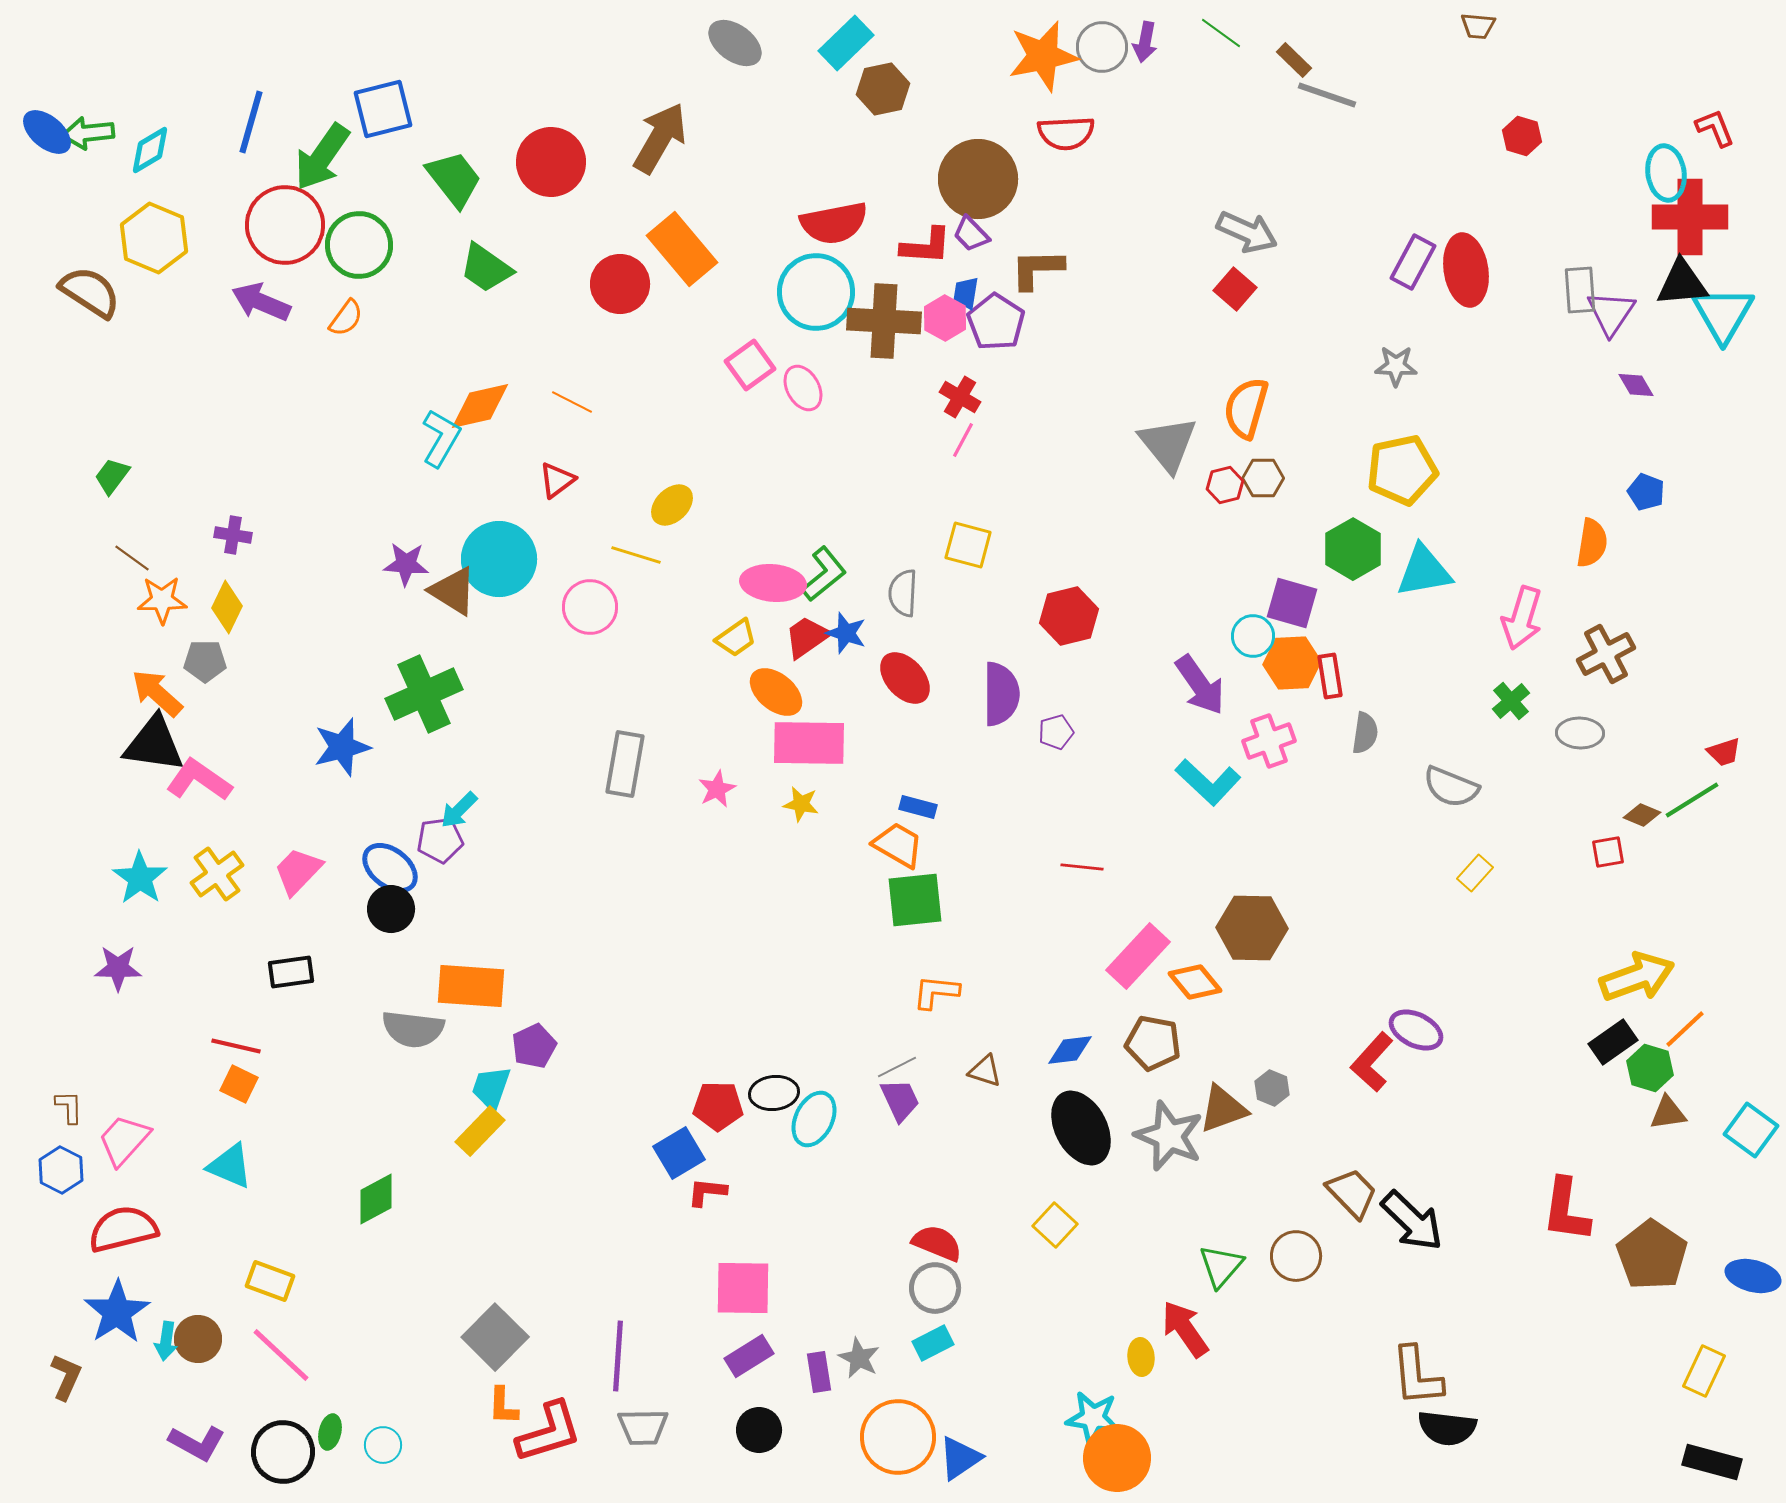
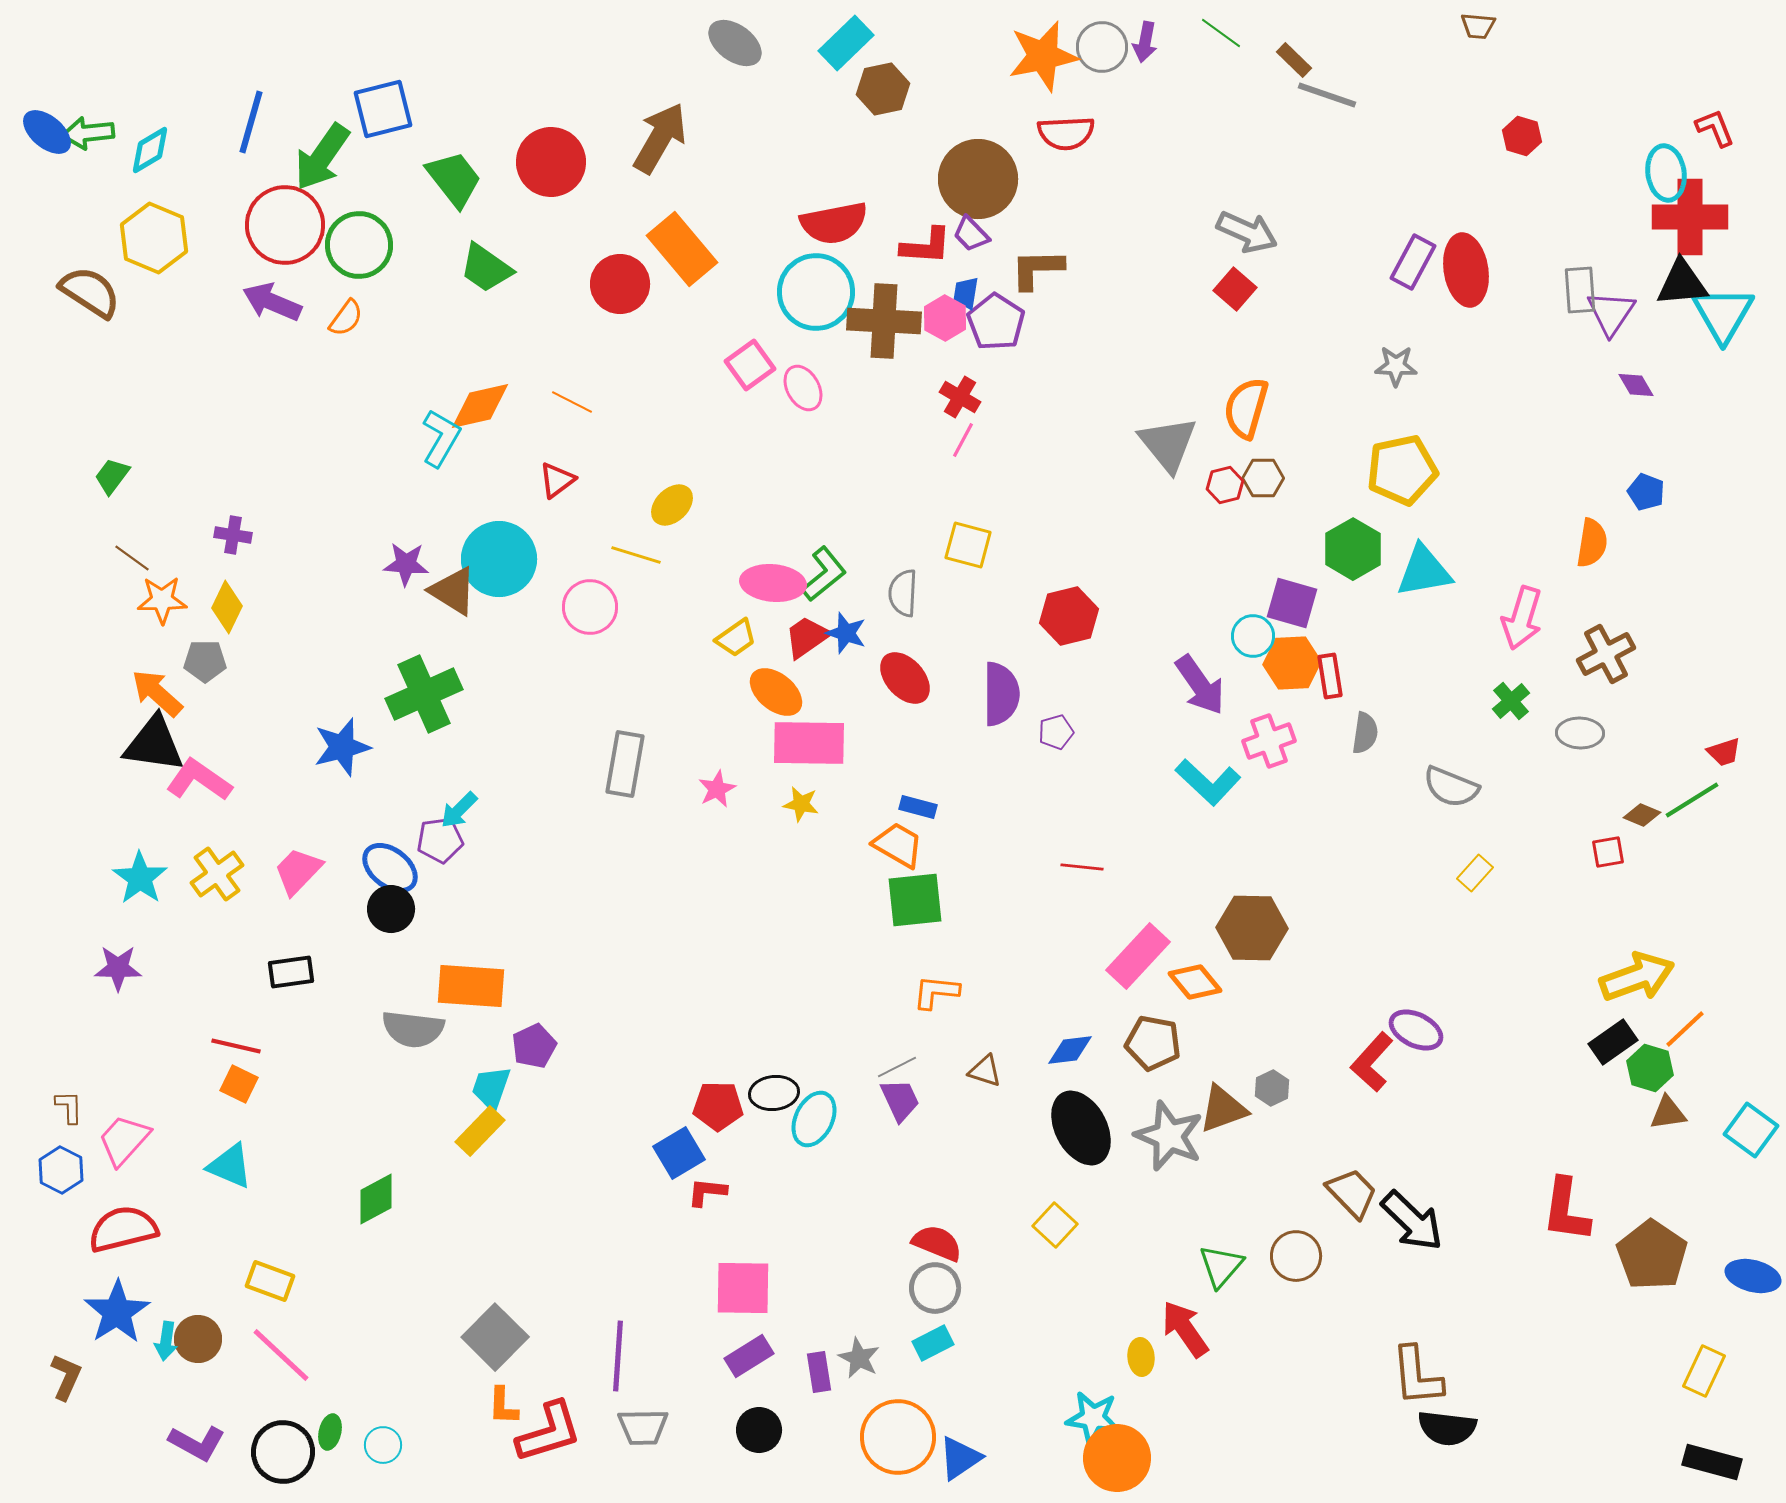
purple arrow at (261, 302): moved 11 px right
gray hexagon at (1272, 1088): rotated 12 degrees clockwise
